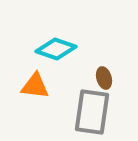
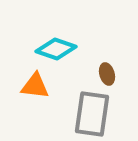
brown ellipse: moved 3 px right, 4 px up
gray rectangle: moved 2 px down
